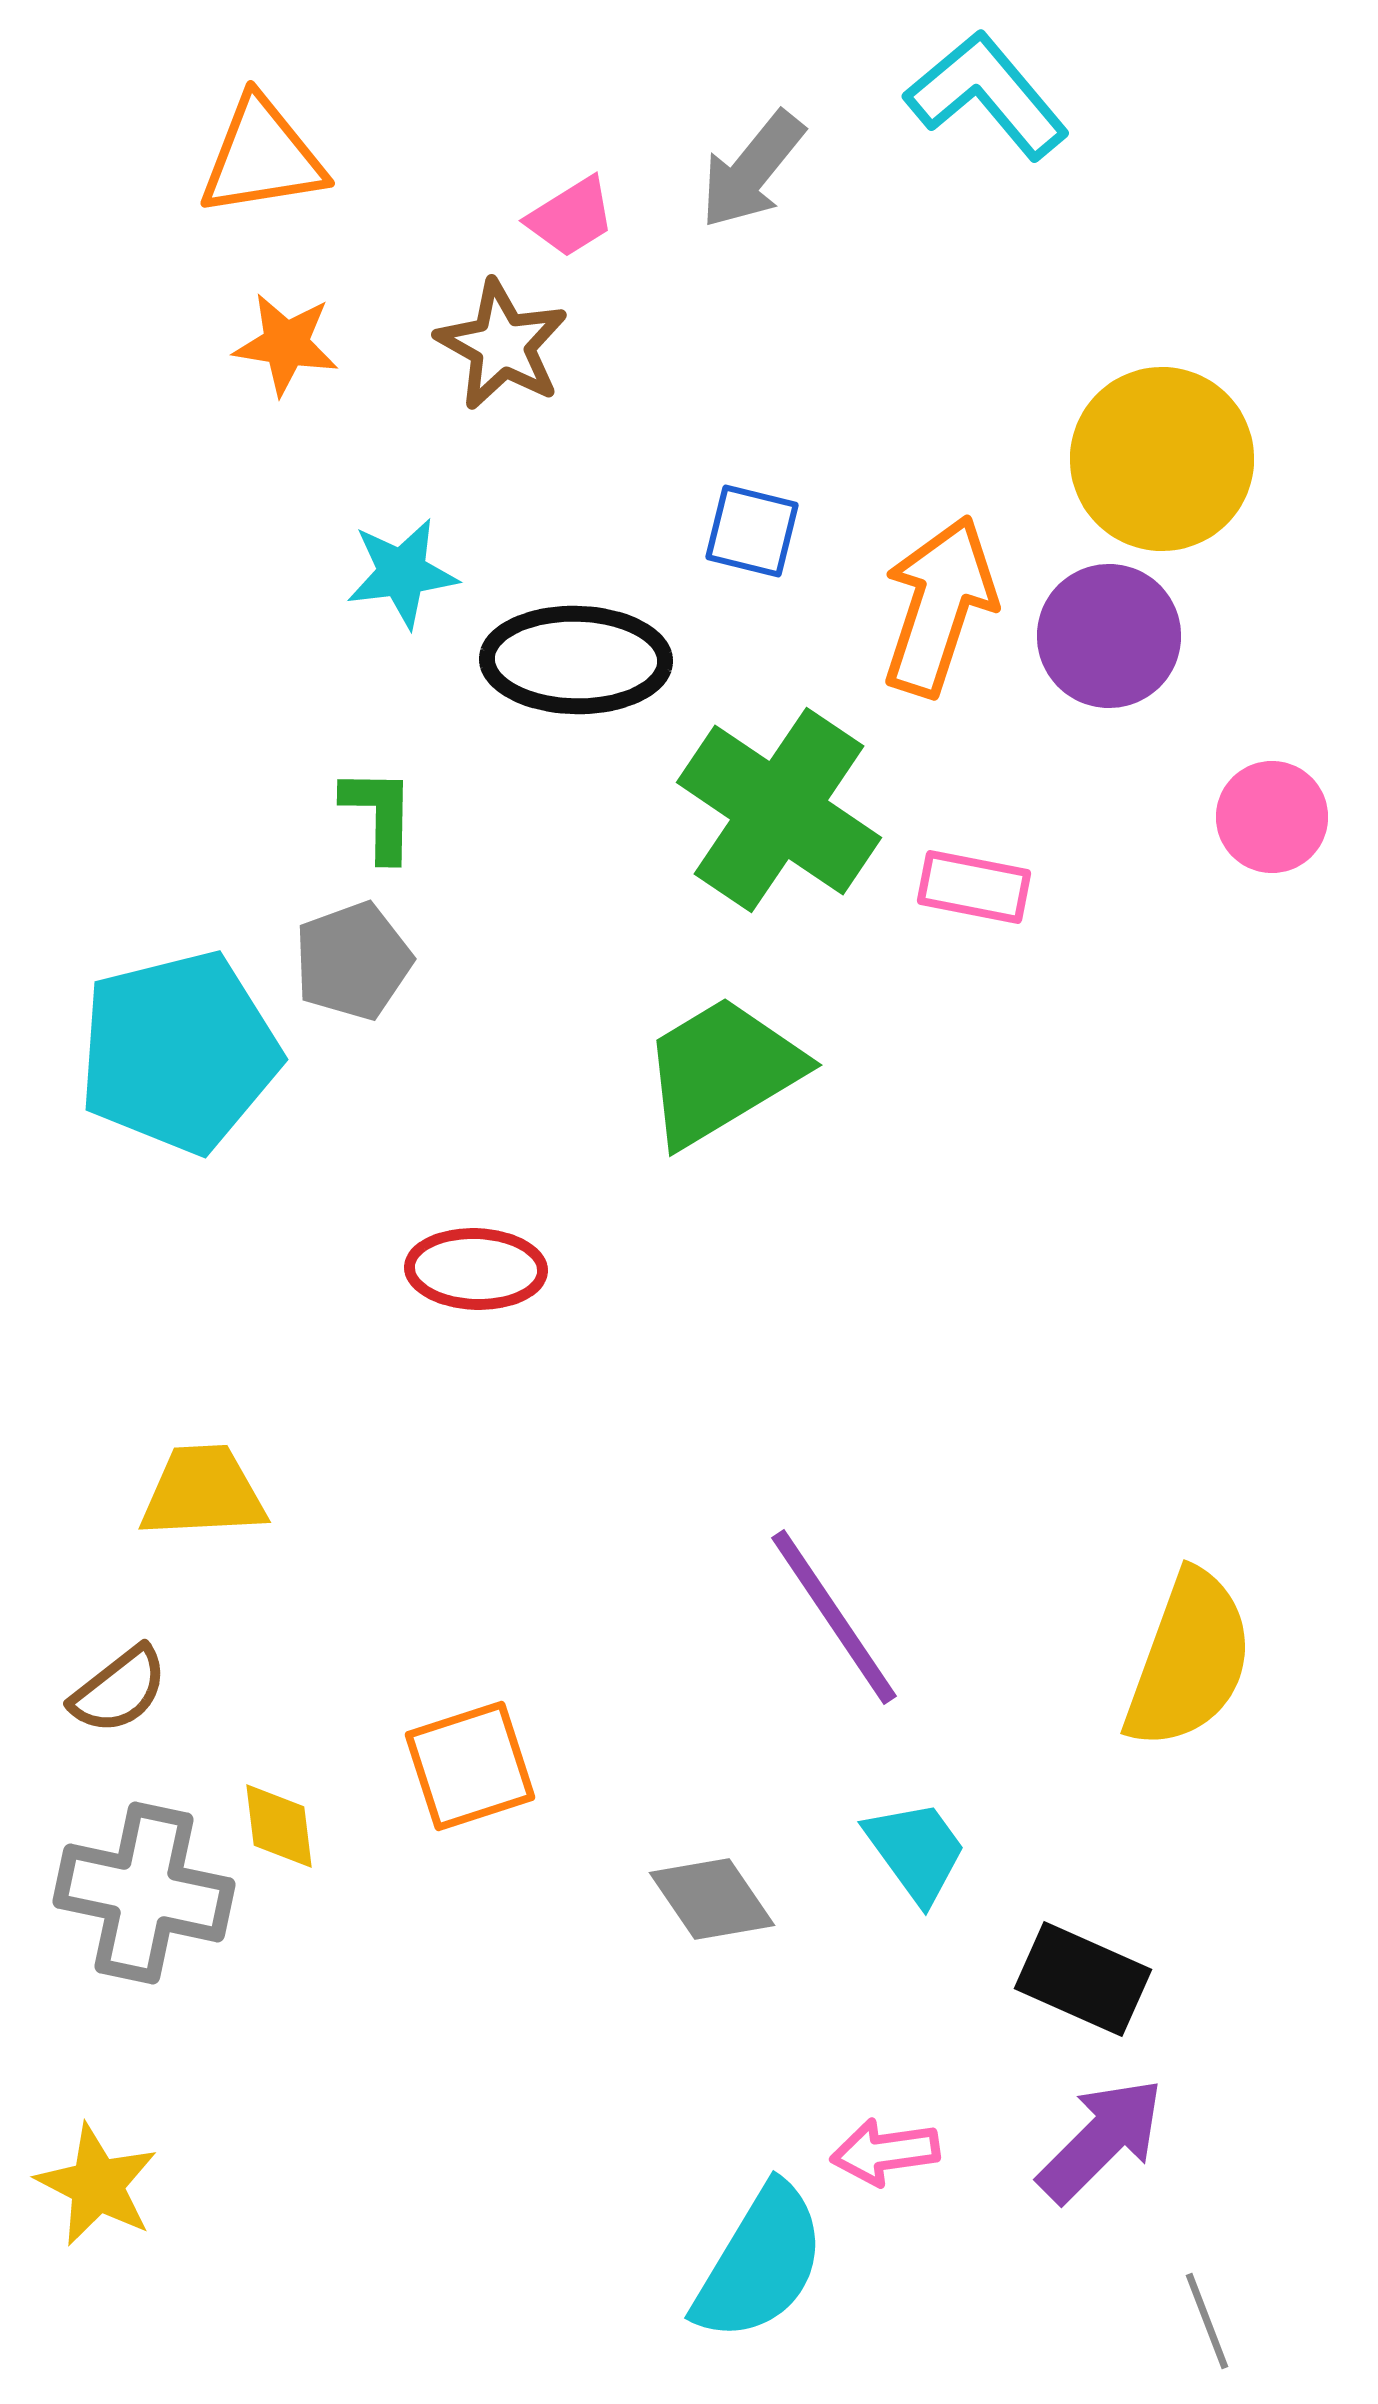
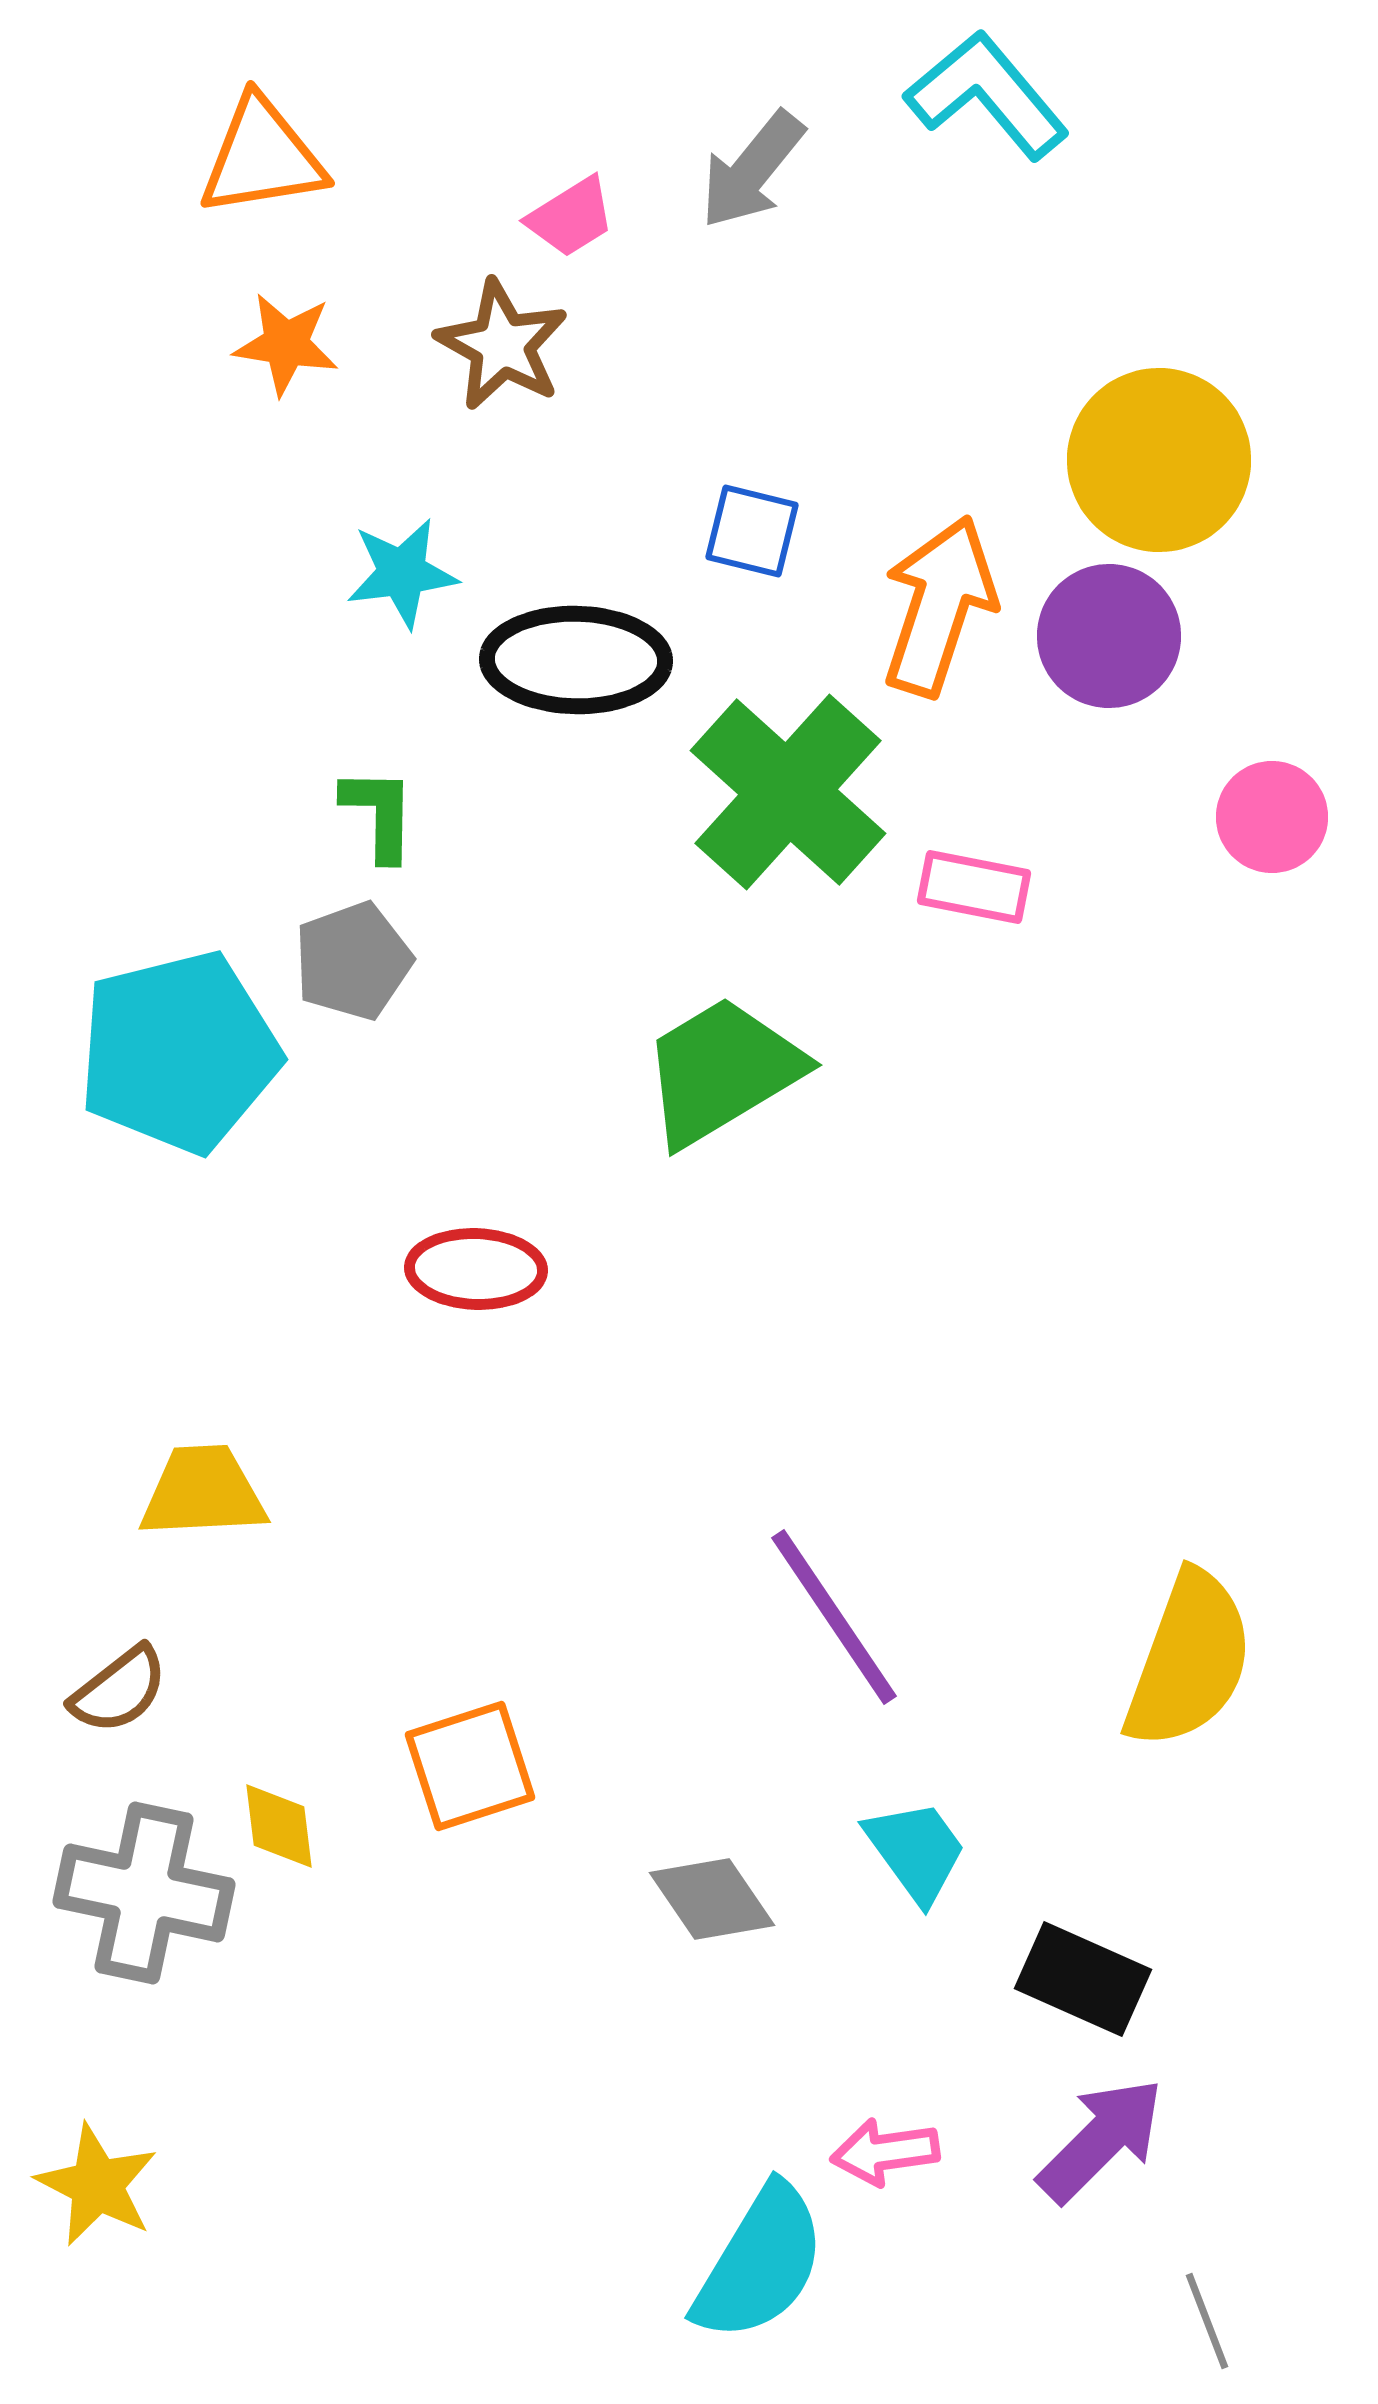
yellow circle: moved 3 px left, 1 px down
green cross: moved 9 px right, 18 px up; rotated 8 degrees clockwise
